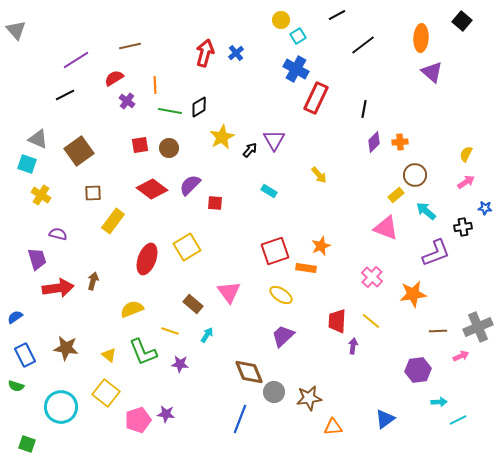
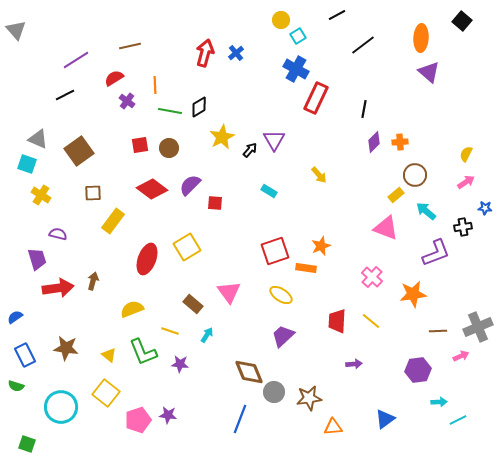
purple triangle at (432, 72): moved 3 px left
purple arrow at (353, 346): moved 1 px right, 18 px down; rotated 77 degrees clockwise
purple star at (166, 414): moved 2 px right, 1 px down
